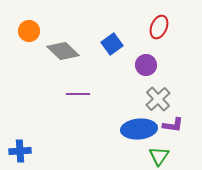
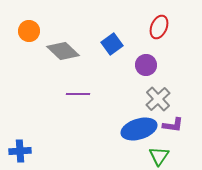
blue ellipse: rotated 12 degrees counterclockwise
